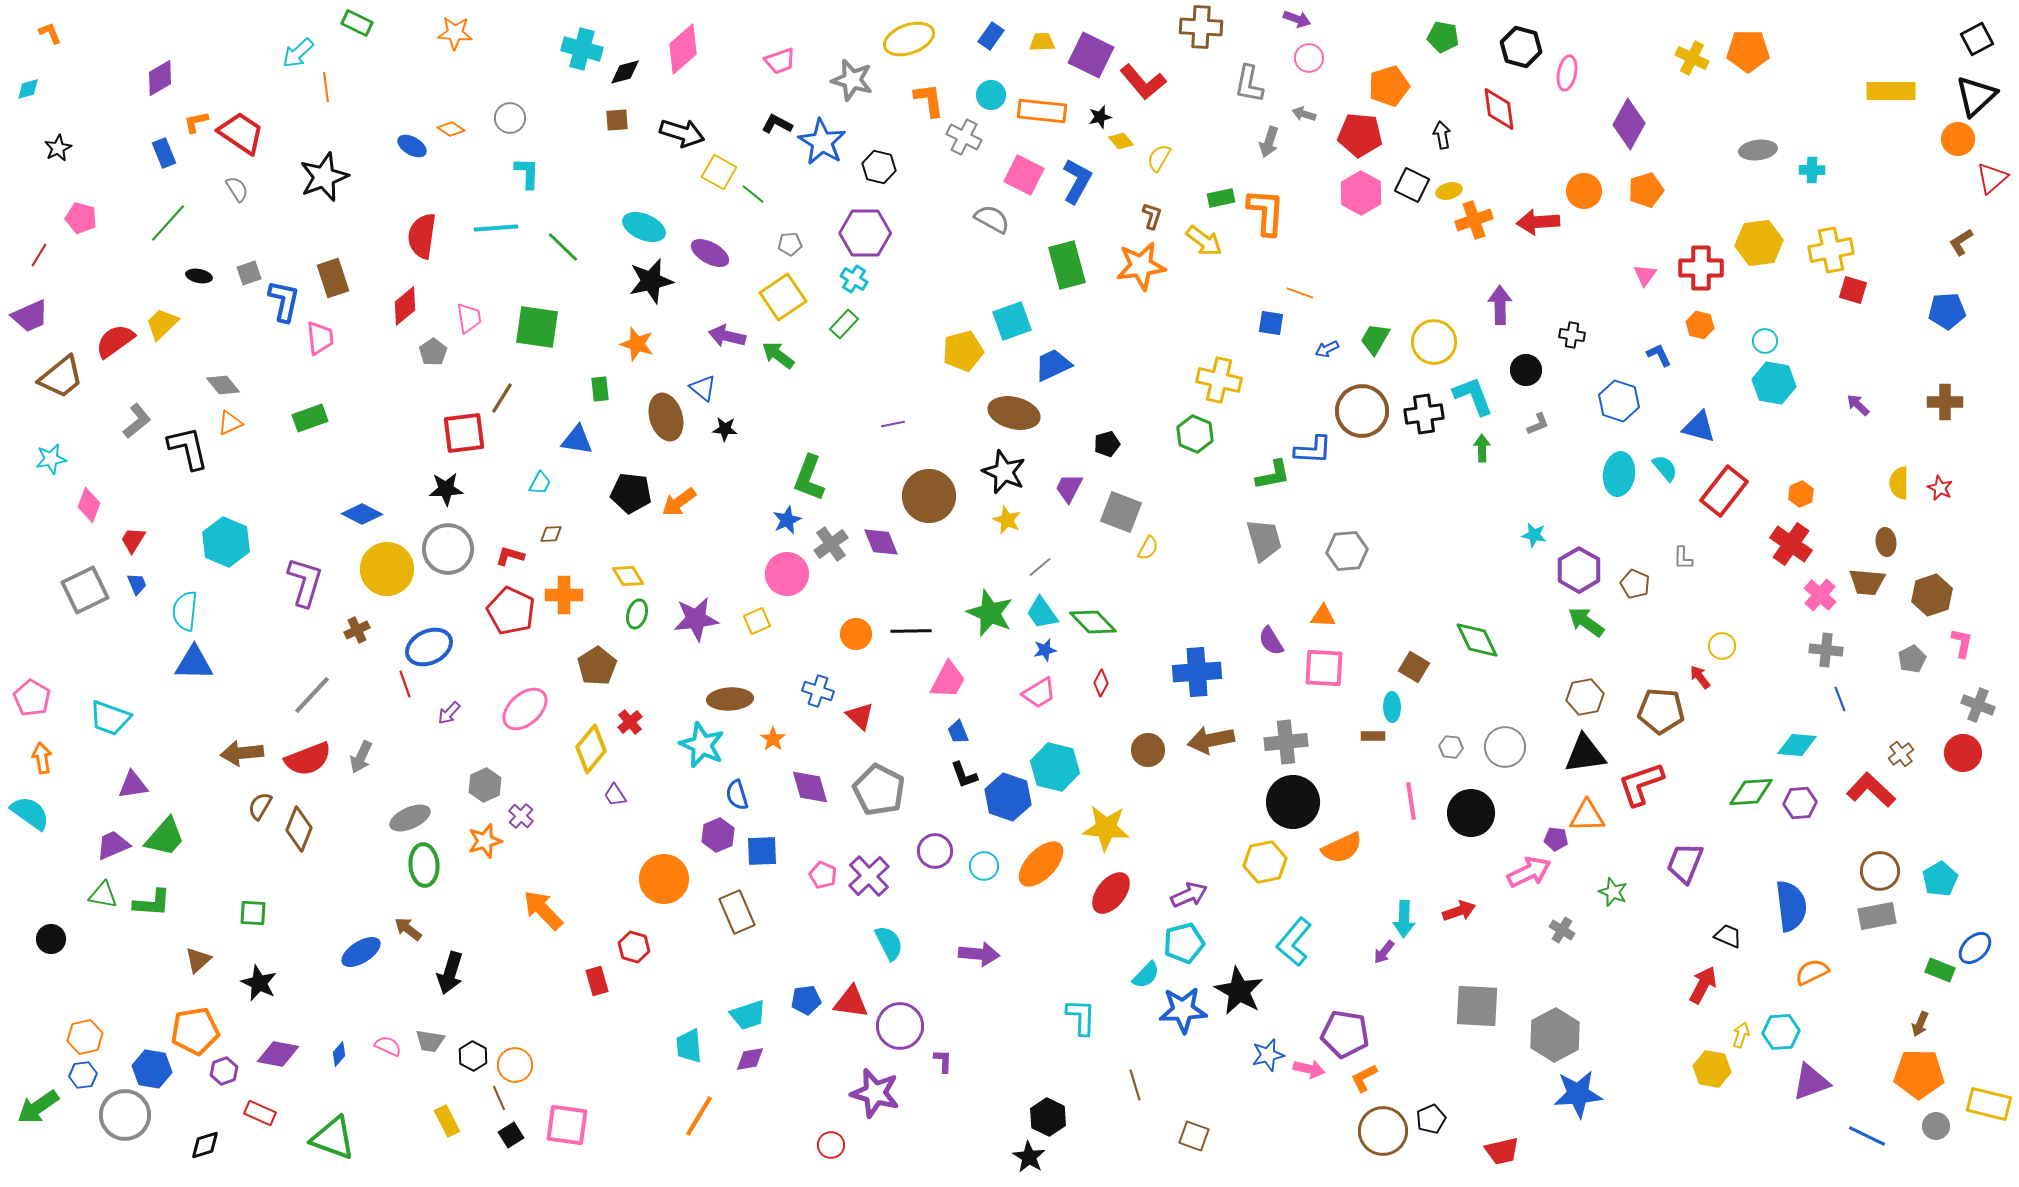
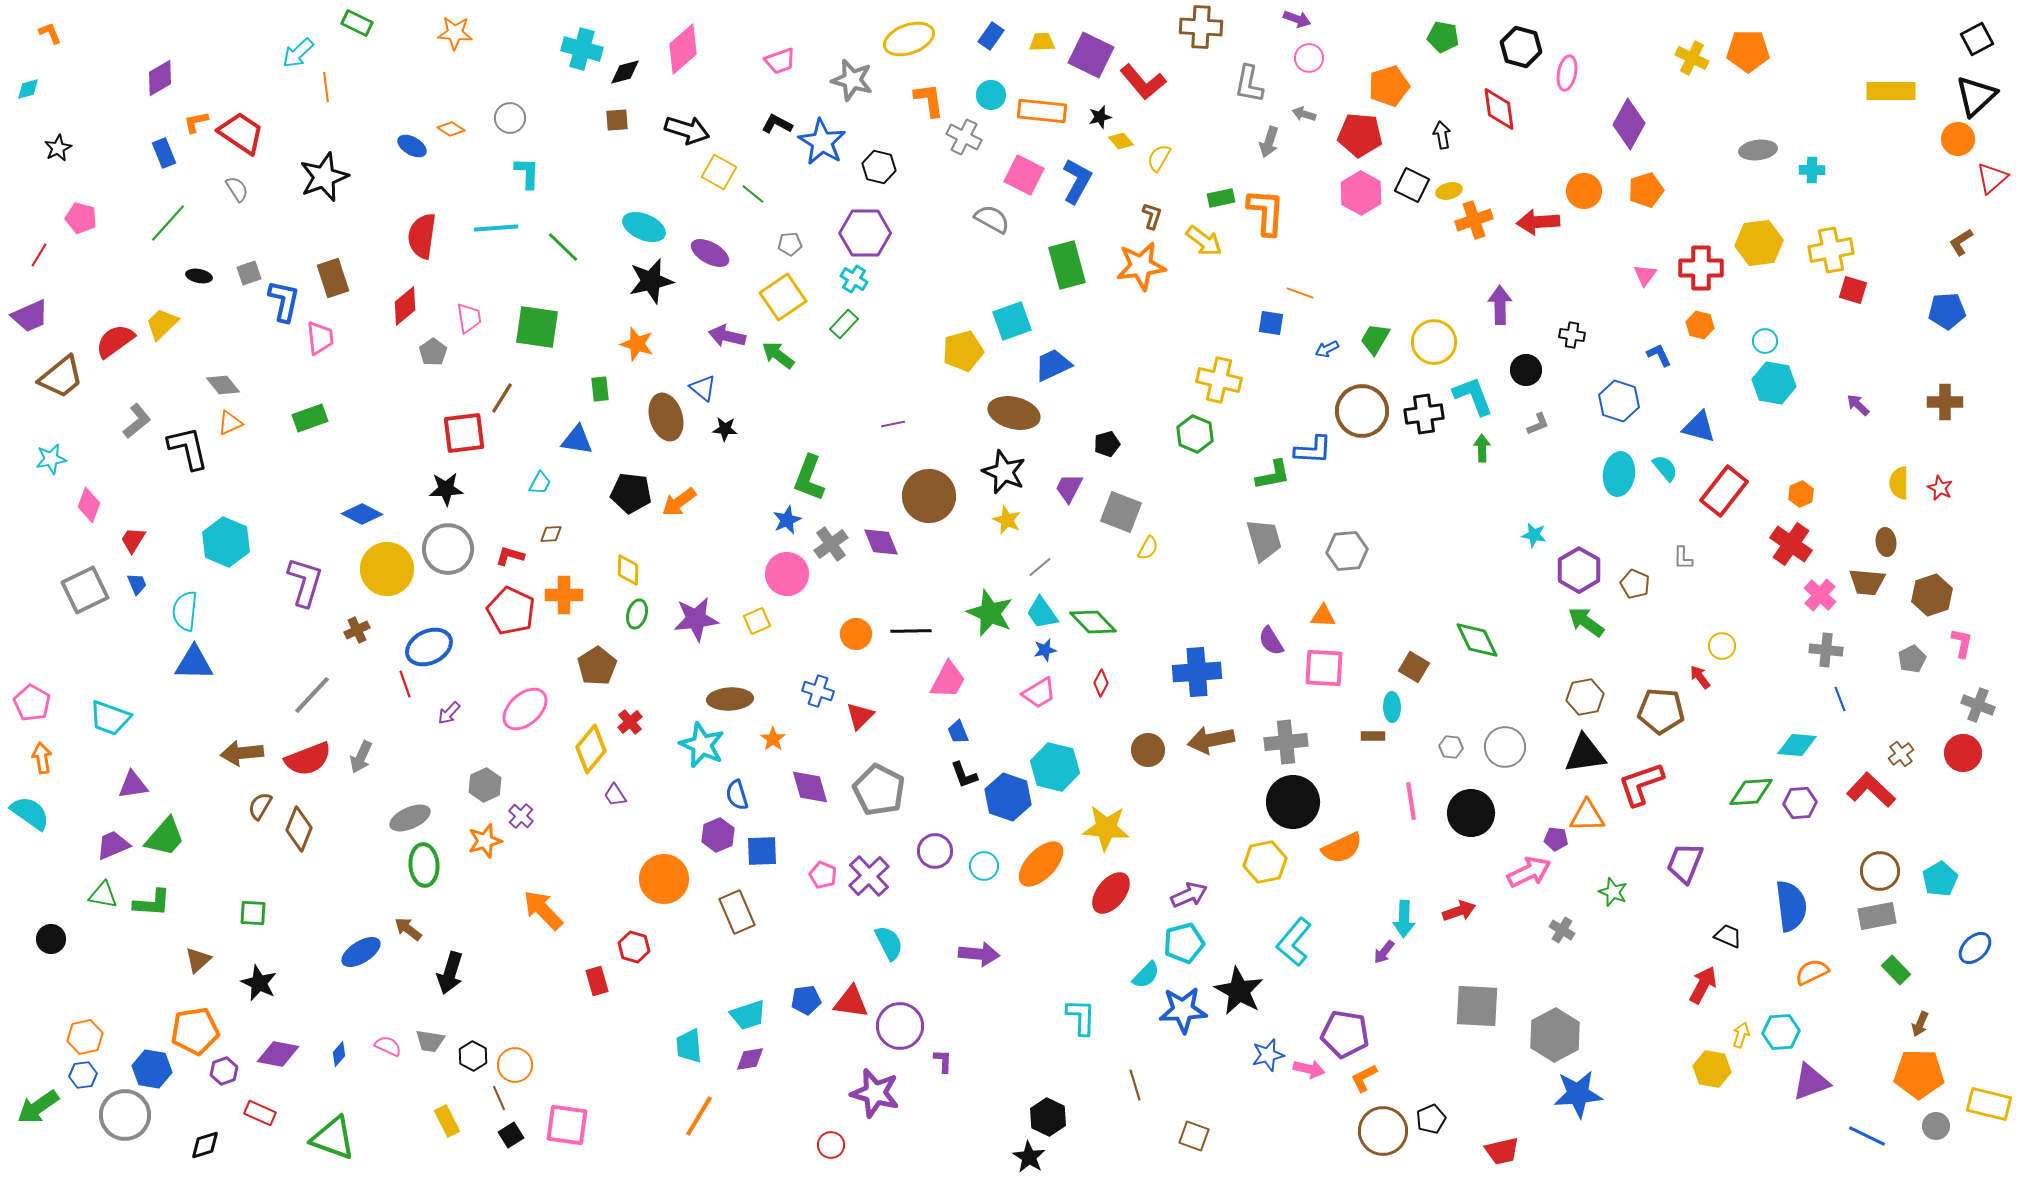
black arrow at (682, 133): moved 5 px right, 3 px up
yellow diamond at (628, 576): moved 6 px up; rotated 32 degrees clockwise
pink pentagon at (32, 698): moved 5 px down
red triangle at (860, 716): rotated 32 degrees clockwise
green rectangle at (1940, 970): moved 44 px left; rotated 24 degrees clockwise
